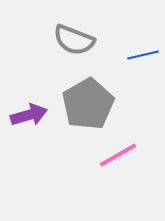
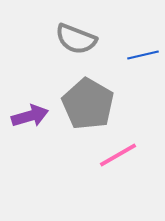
gray semicircle: moved 2 px right, 1 px up
gray pentagon: rotated 12 degrees counterclockwise
purple arrow: moved 1 px right, 1 px down
